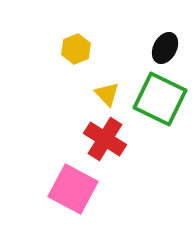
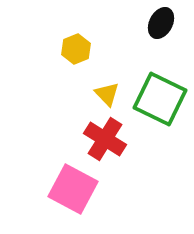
black ellipse: moved 4 px left, 25 px up
